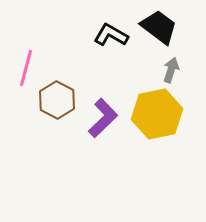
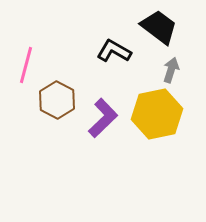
black L-shape: moved 3 px right, 16 px down
pink line: moved 3 px up
